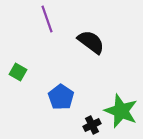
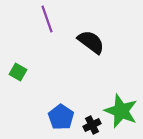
blue pentagon: moved 20 px down
